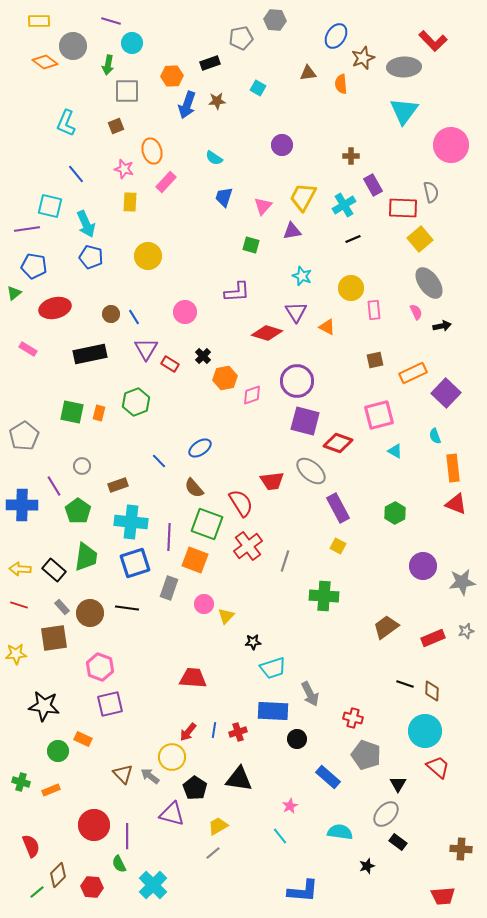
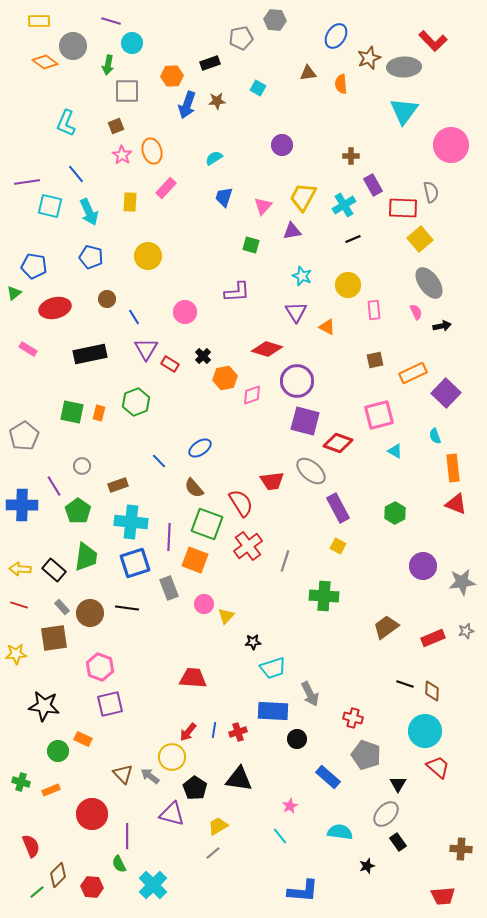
brown star at (363, 58): moved 6 px right
cyan semicircle at (214, 158): rotated 114 degrees clockwise
pink star at (124, 169): moved 2 px left, 14 px up; rotated 18 degrees clockwise
pink rectangle at (166, 182): moved 6 px down
cyan arrow at (86, 224): moved 3 px right, 12 px up
purple line at (27, 229): moved 47 px up
yellow circle at (351, 288): moved 3 px left, 3 px up
brown circle at (111, 314): moved 4 px left, 15 px up
red diamond at (267, 333): moved 16 px down
gray rectangle at (169, 588): rotated 40 degrees counterclockwise
red circle at (94, 825): moved 2 px left, 11 px up
black rectangle at (398, 842): rotated 18 degrees clockwise
